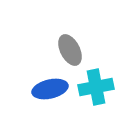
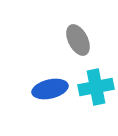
gray ellipse: moved 8 px right, 10 px up
